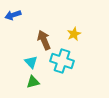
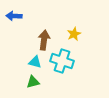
blue arrow: moved 1 px right, 1 px down; rotated 21 degrees clockwise
brown arrow: rotated 30 degrees clockwise
cyan triangle: moved 4 px right; rotated 32 degrees counterclockwise
